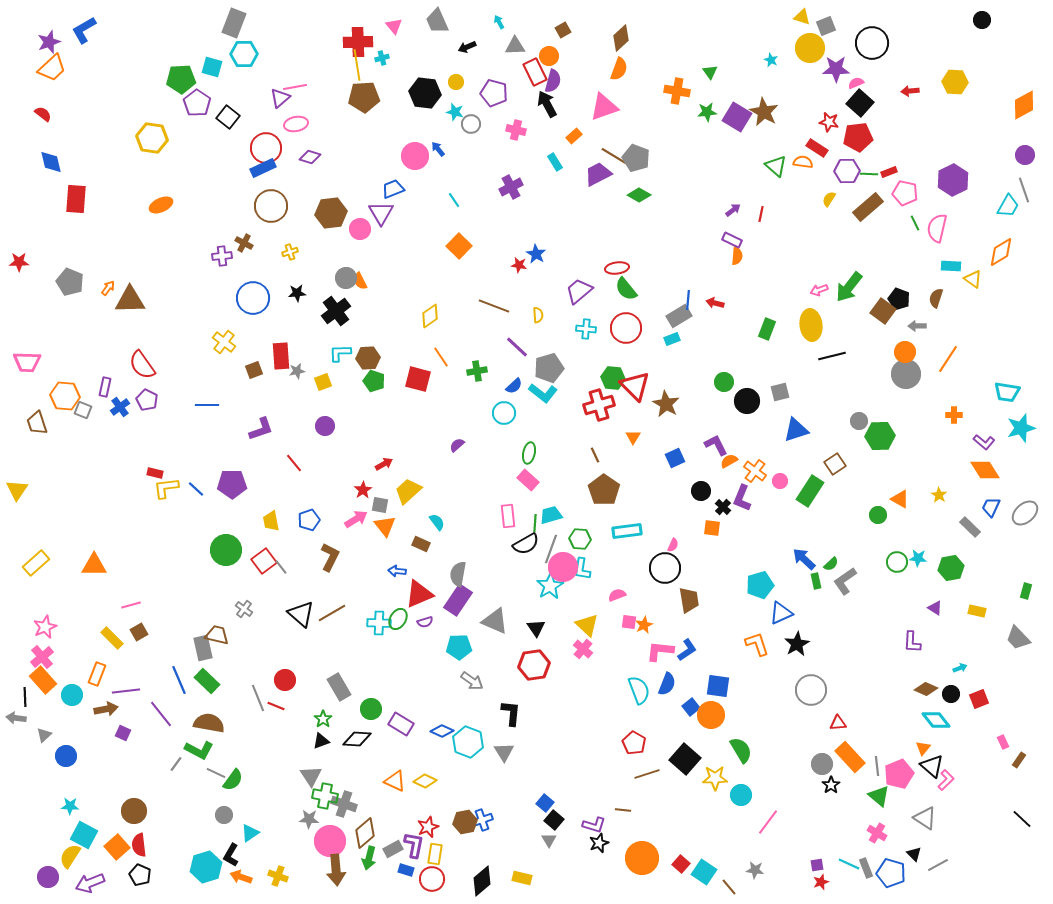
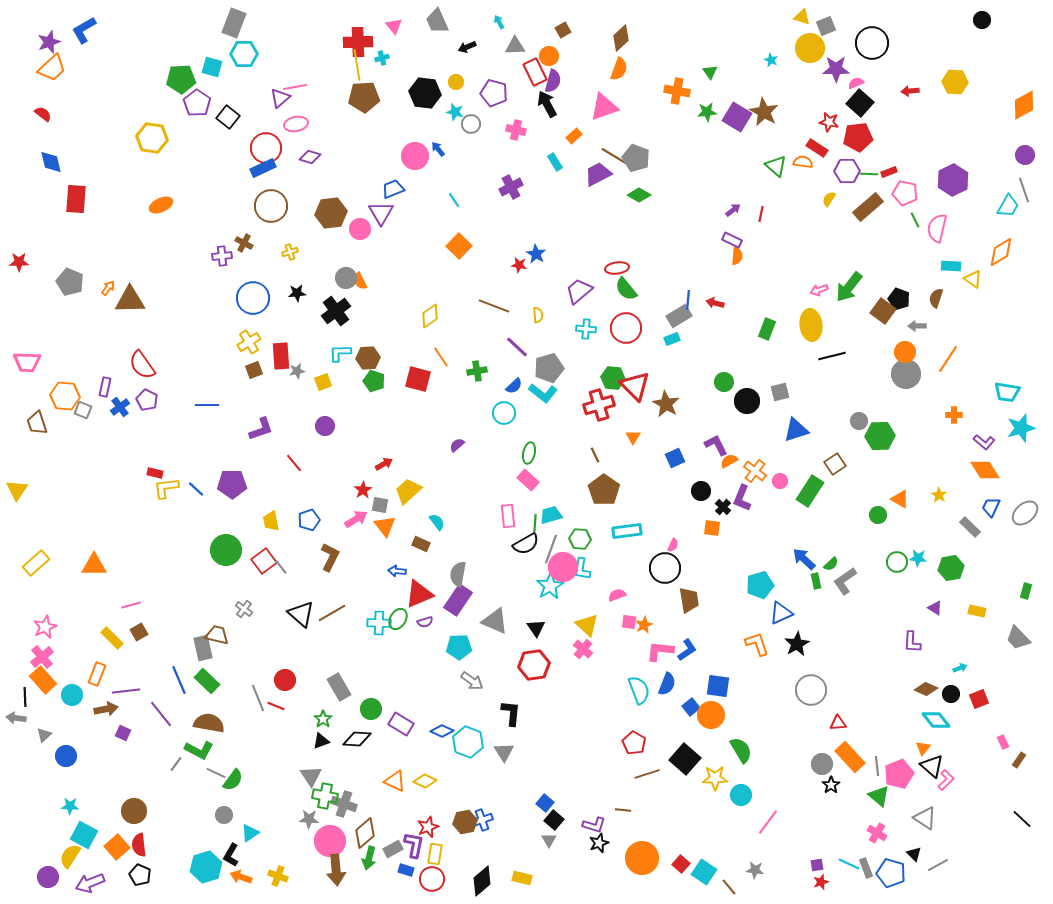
green line at (915, 223): moved 3 px up
yellow cross at (224, 342): moved 25 px right; rotated 20 degrees clockwise
